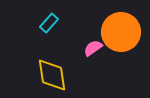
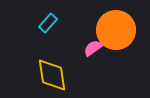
cyan rectangle: moved 1 px left
orange circle: moved 5 px left, 2 px up
